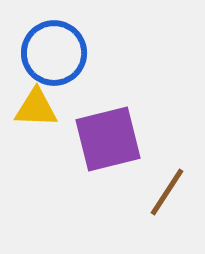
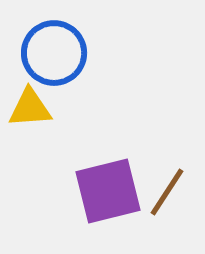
yellow triangle: moved 6 px left; rotated 6 degrees counterclockwise
purple square: moved 52 px down
